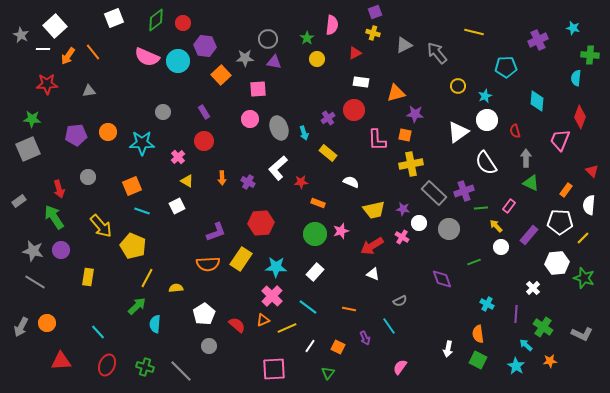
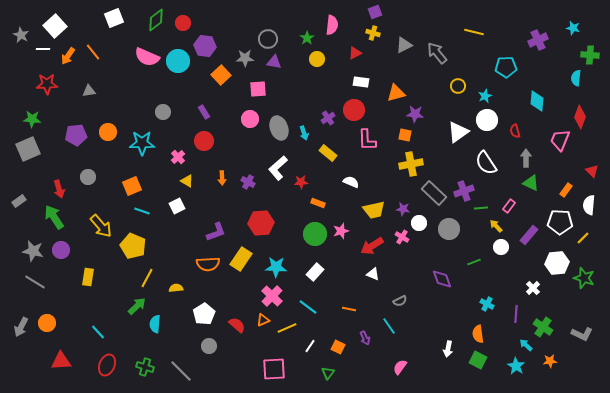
pink L-shape at (377, 140): moved 10 px left
